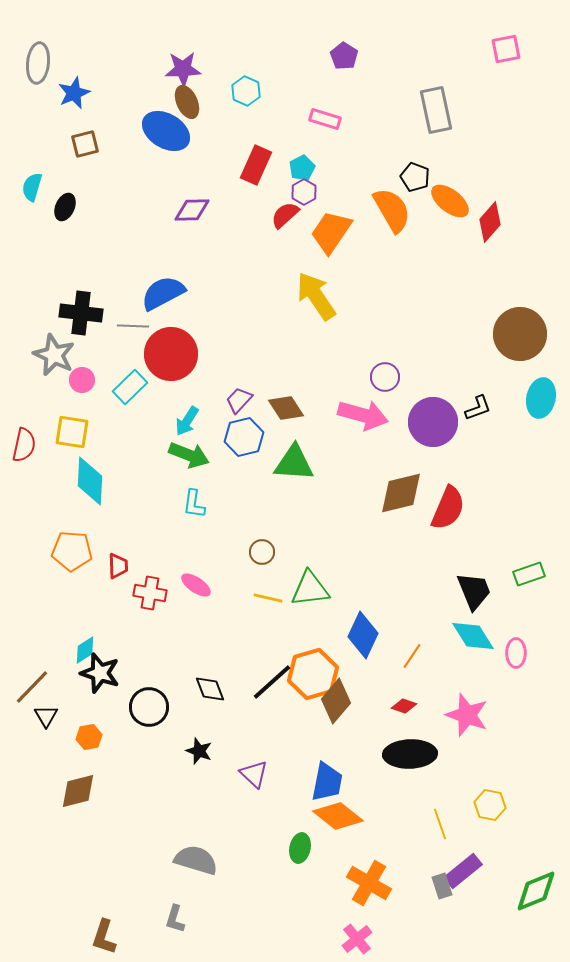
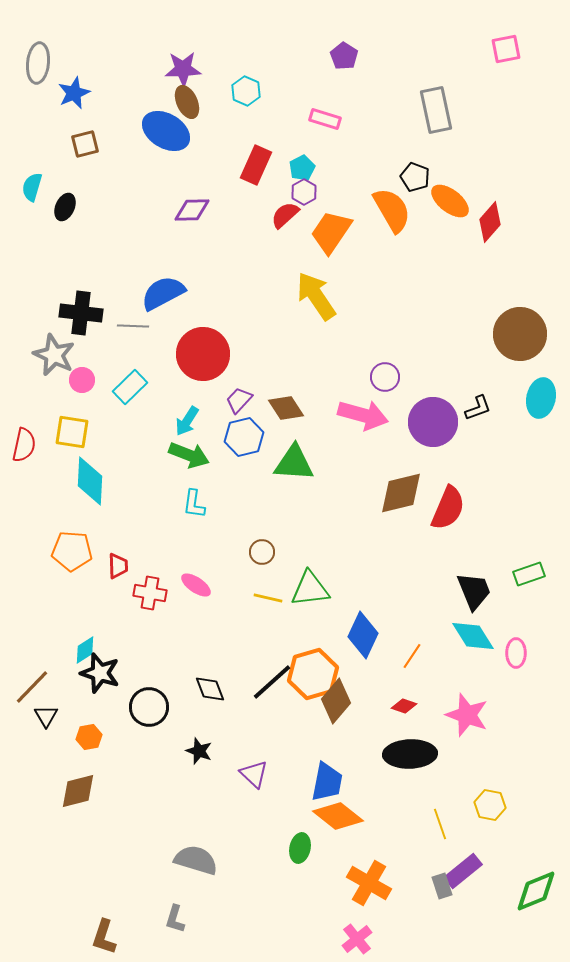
red circle at (171, 354): moved 32 px right
